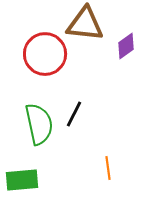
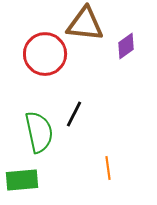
green semicircle: moved 8 px down
